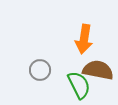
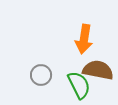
gray circle: moved 1 px right, 5 px down
